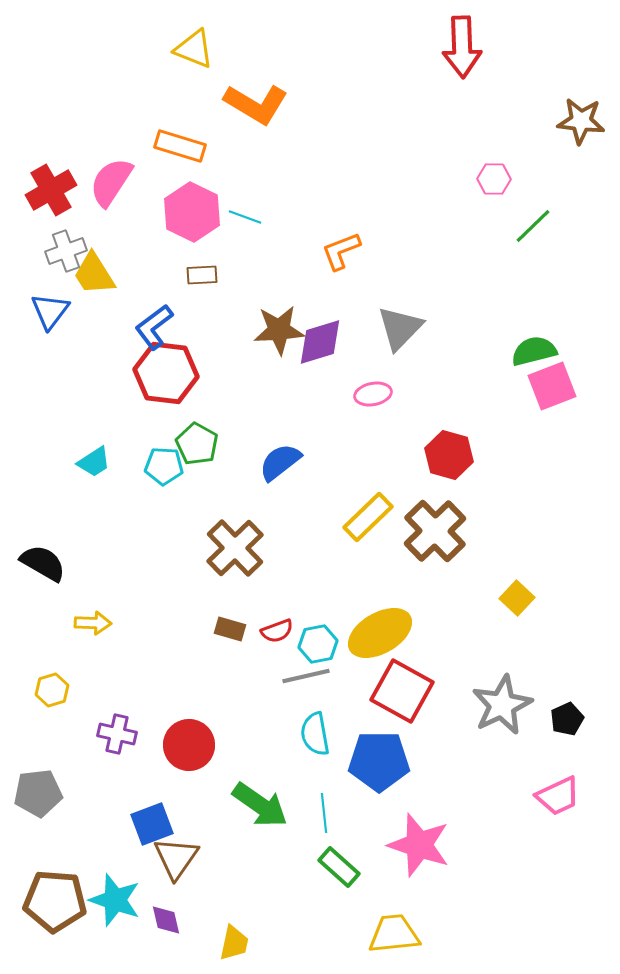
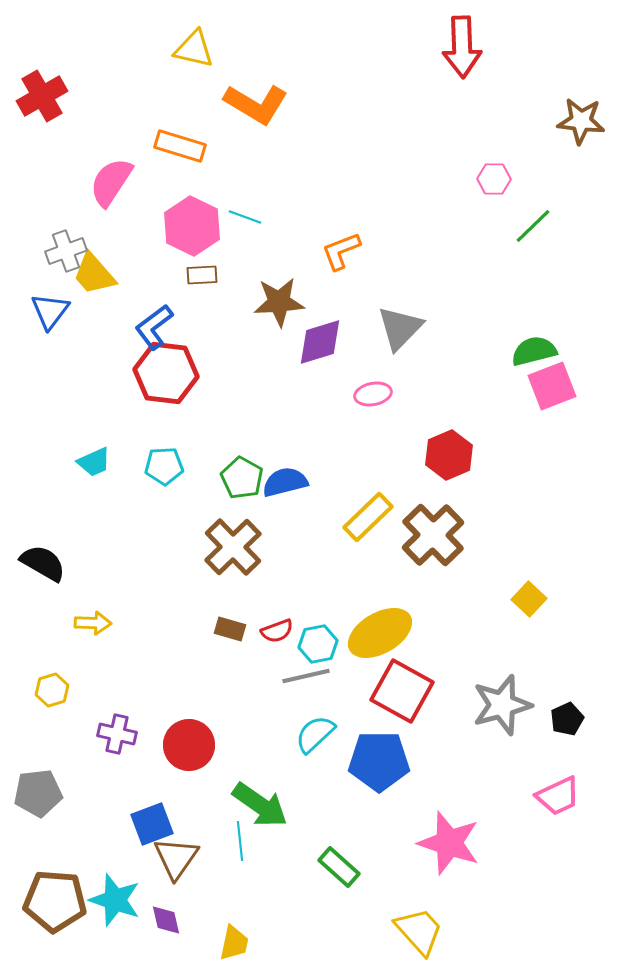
yellow triangle at (194, 49): rotated 9 degrees counterclockwise
red cross at (51, 190): moved 9 px left, 94 px up
pink hexagon at (192, 212): moved 14 px down
yellow trapezoid at (94, 274): rotated 9 degrees counterclockwise
brown star at (279, 330): moved 28 px up
green pentagon at (197, 444): moved 45 px right, 34 px down
red hexagon at (449, 455): rotated 21 degrees clockwise
cyan trapezoid at (94, 462): rotated 9 degrees clockwise
blue semicircle at (280, 462): moved 5 px right, 20 px down; rotated 24 degrees clockwise
cyan pentagon at (164, 466): rotated 6 degrees counterclockwise
brown cross at (435, 531): moved 2 px left, 4 px down
brown cross at (235, 548): moved 2 px left, 1 px up
yellow square at (517, 598): moved 12 px right, 1 px down
gray star at (502, 705): rotated 10 degrees clockwise
cyan semicircle at (315, 734): rotated 57 degrees clockwise
cyan line at (324, 813): moved 84 px left, 28 px down
pink star at (419, 845): moved 30 px right, 2 px up
yellow trapezoid at (394, 934): moved 25 px right, 3 px up; rotated 54 degrees clockwise
